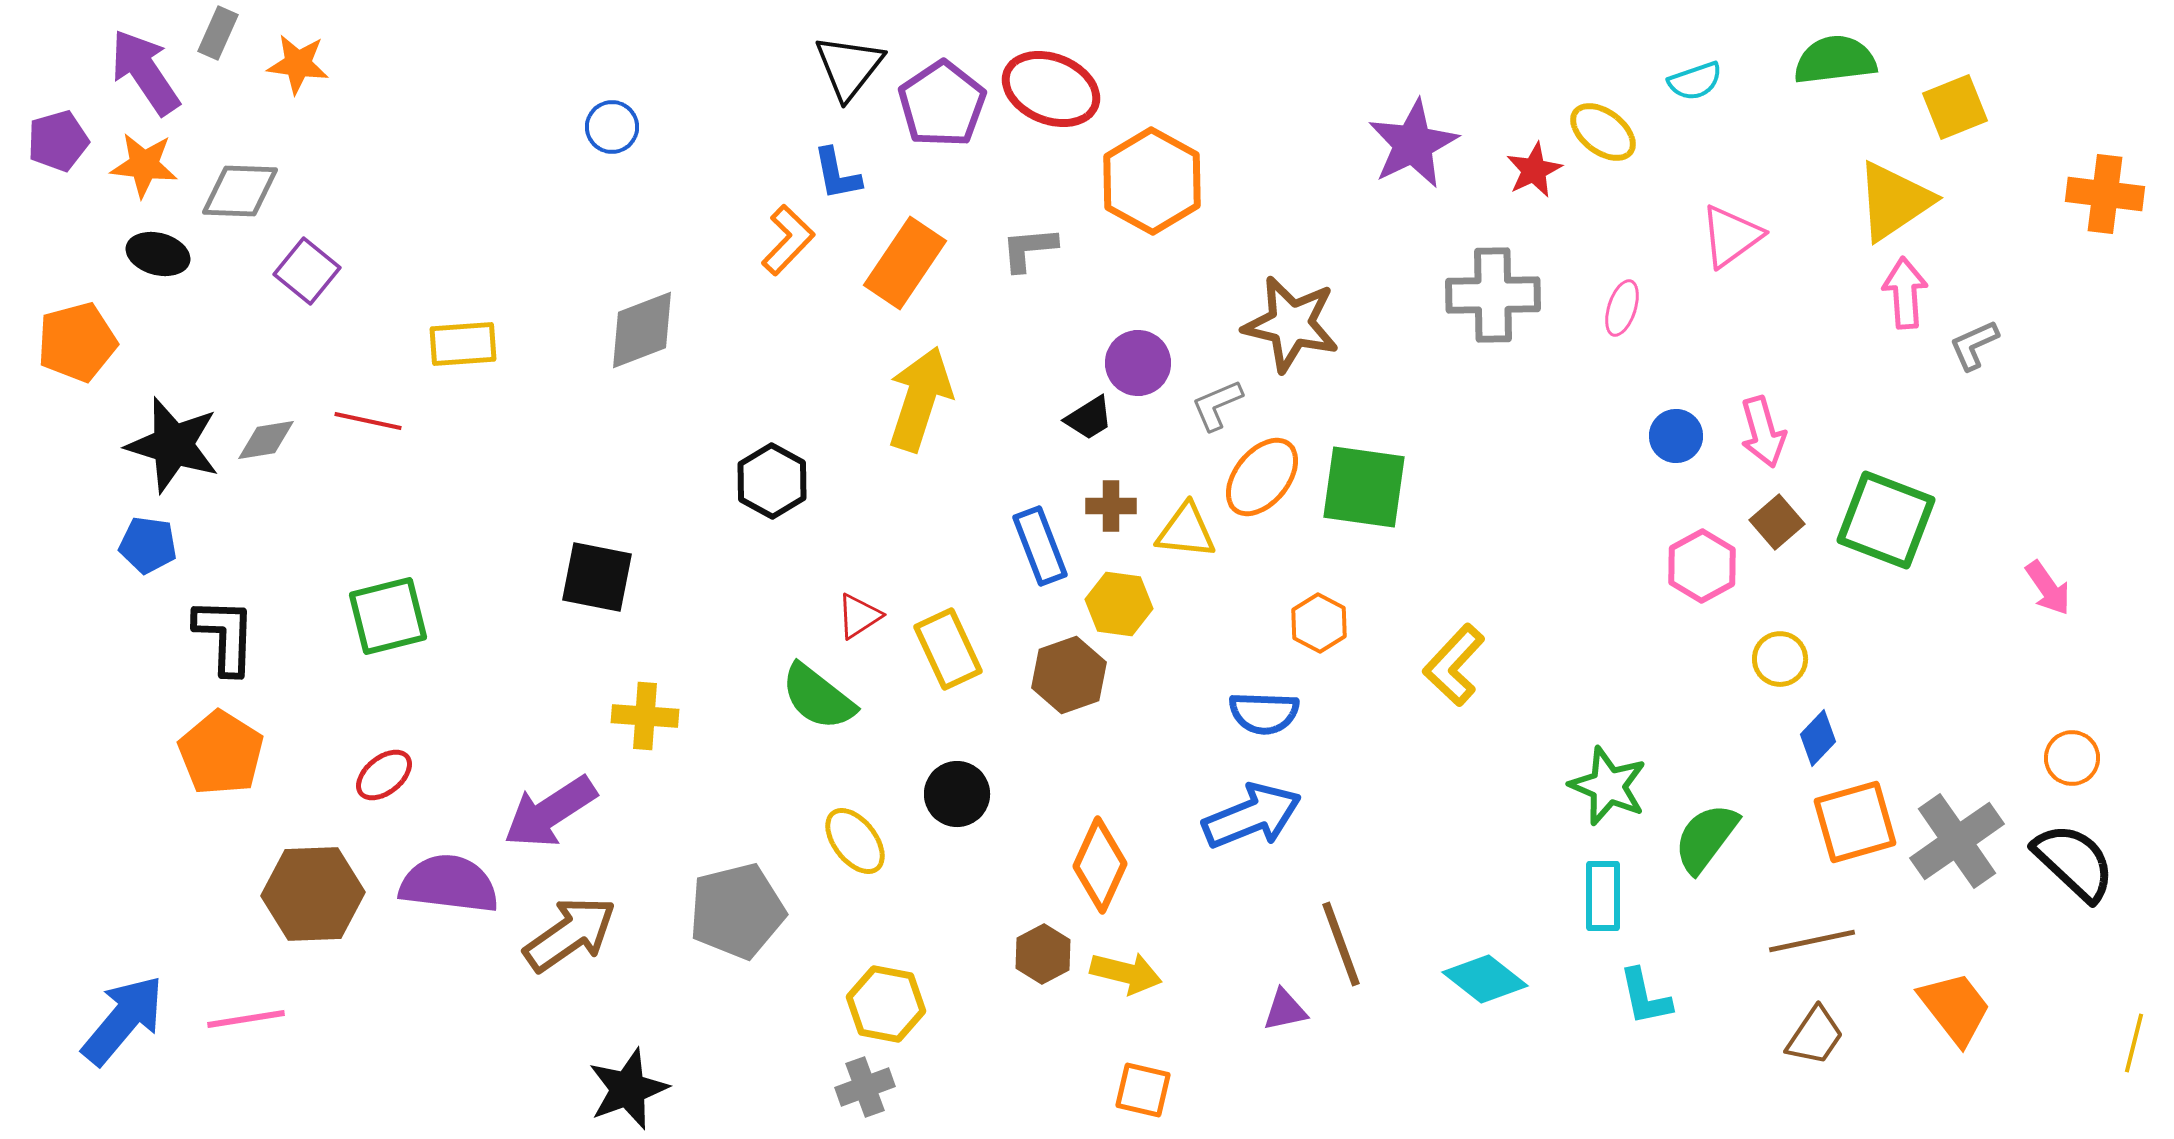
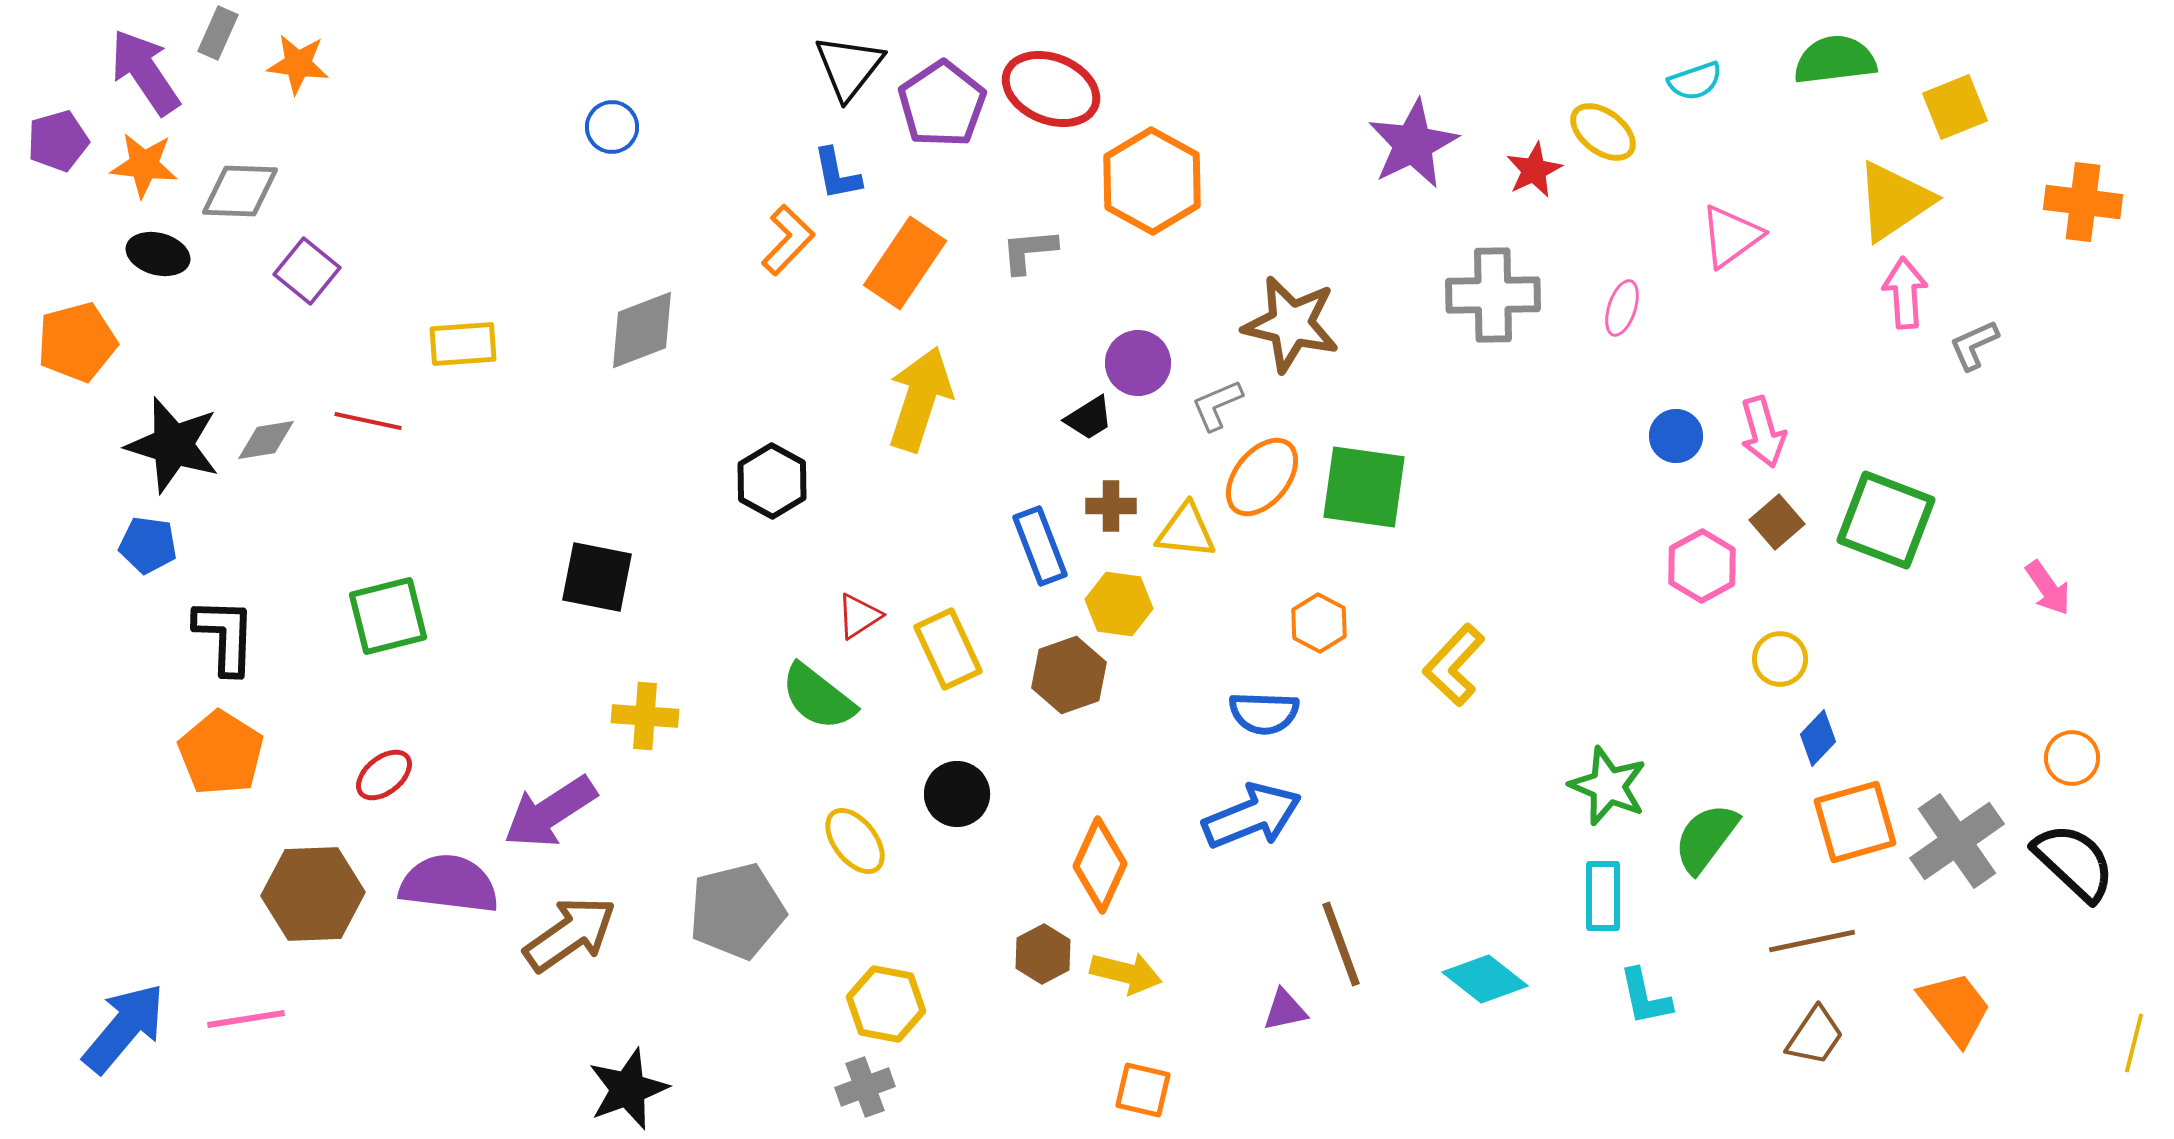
orange cross at (2105, 194): moved 22 px left, 8 px down
gray L-shape at (1029, 249): moved 2 px down
blue arrow at (123, 1020): moved 1 px right, 8 px down
